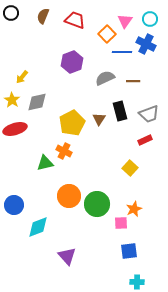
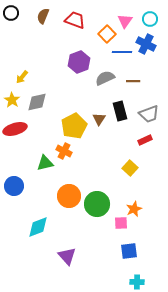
purple hexagon: moved 7 px right
yellow pentagon: moved 2 px right, 3 px down
blue circle: moved 19 px up
